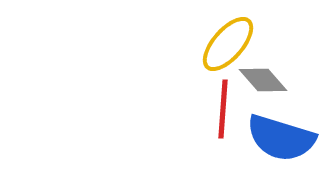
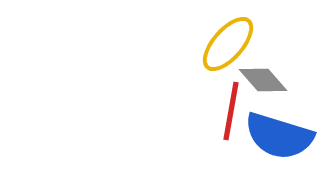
red line: moved 8 px right, 2 px down; rotated 6 degrees clockwise
blue semicircle: moved 2 px left, 2 px up
